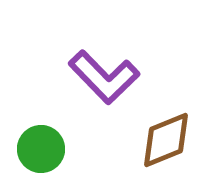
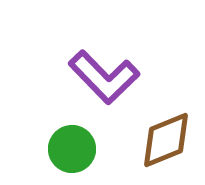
green circle: moved 31 px right
